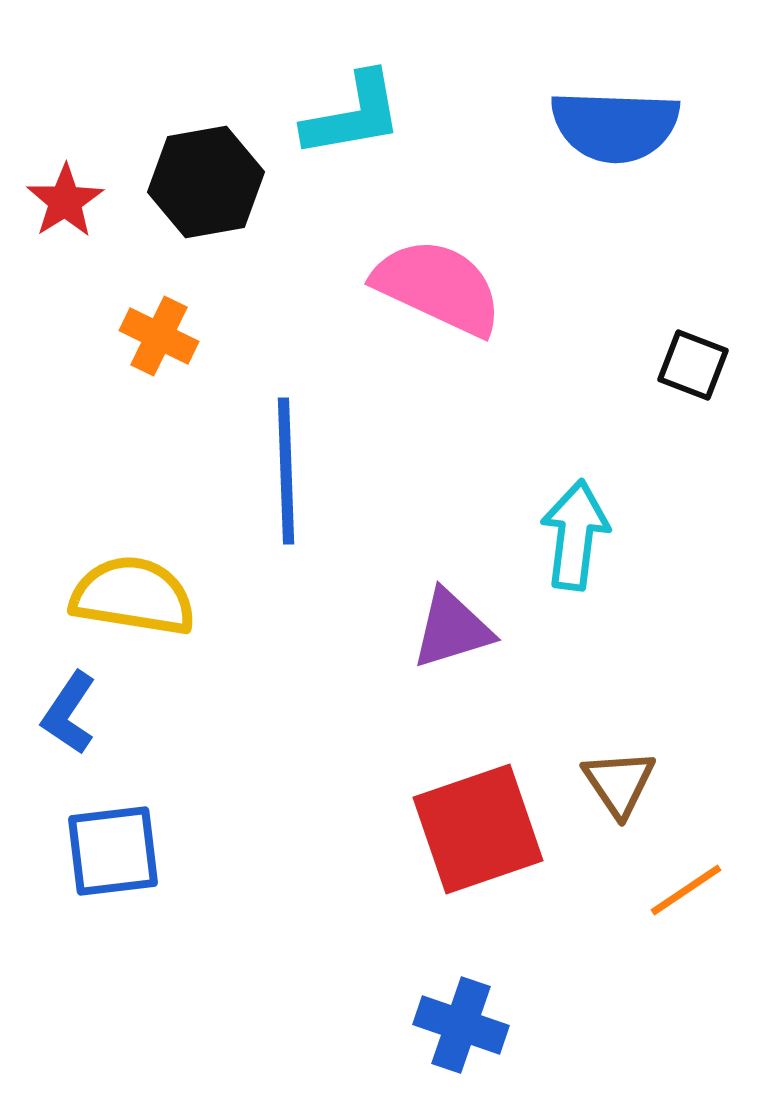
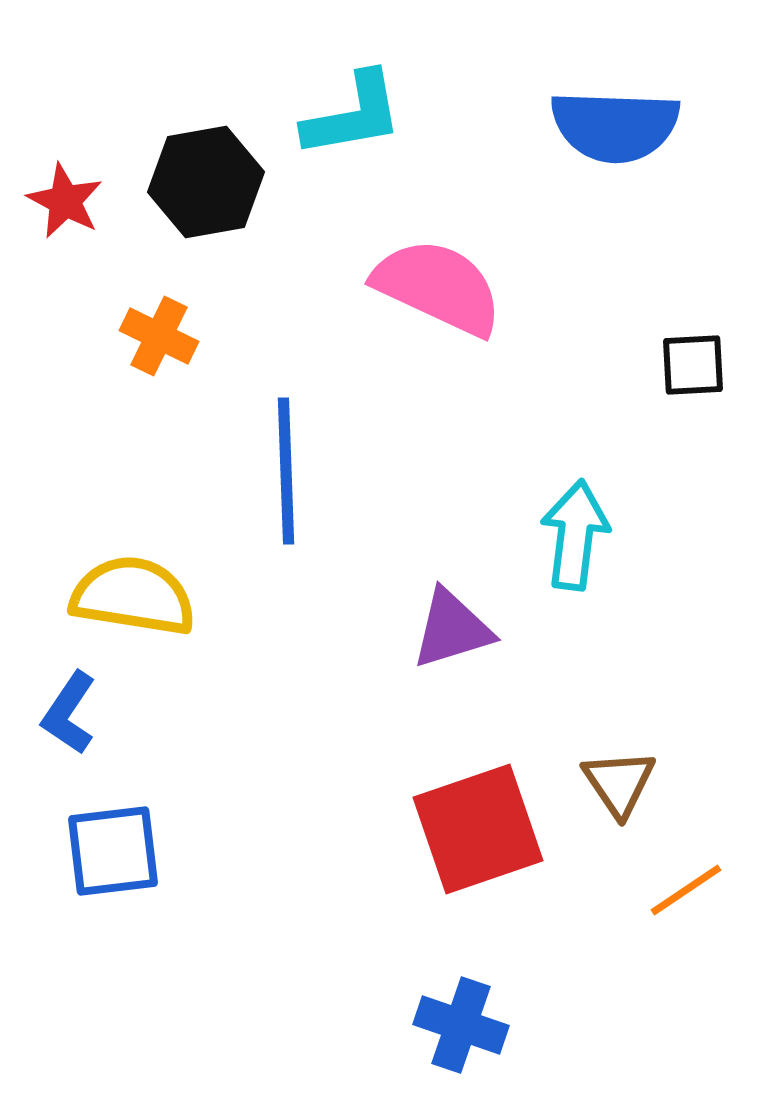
red star: rotated 12 degrees counterclockwise
black square: rotated 24 degrees counterclockwise
